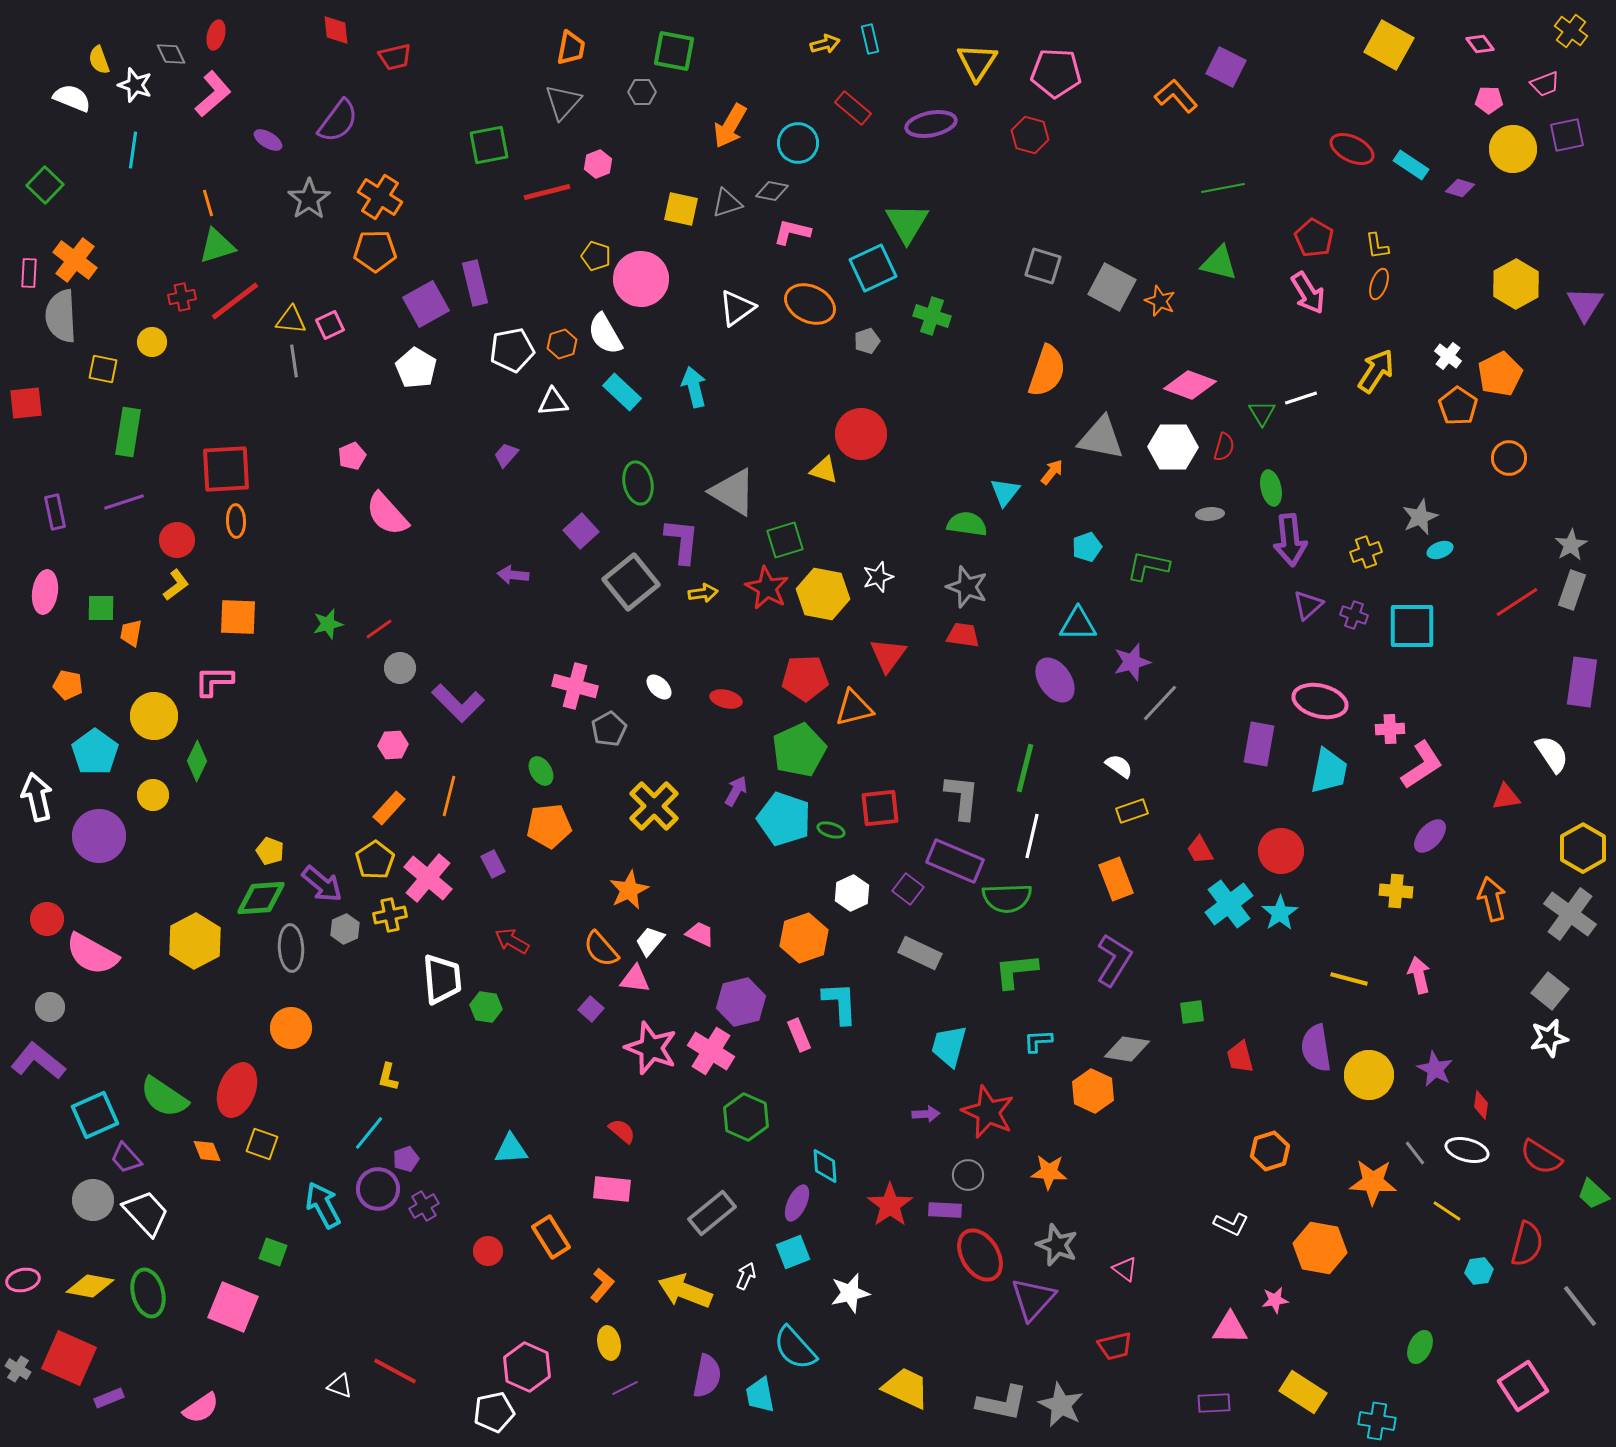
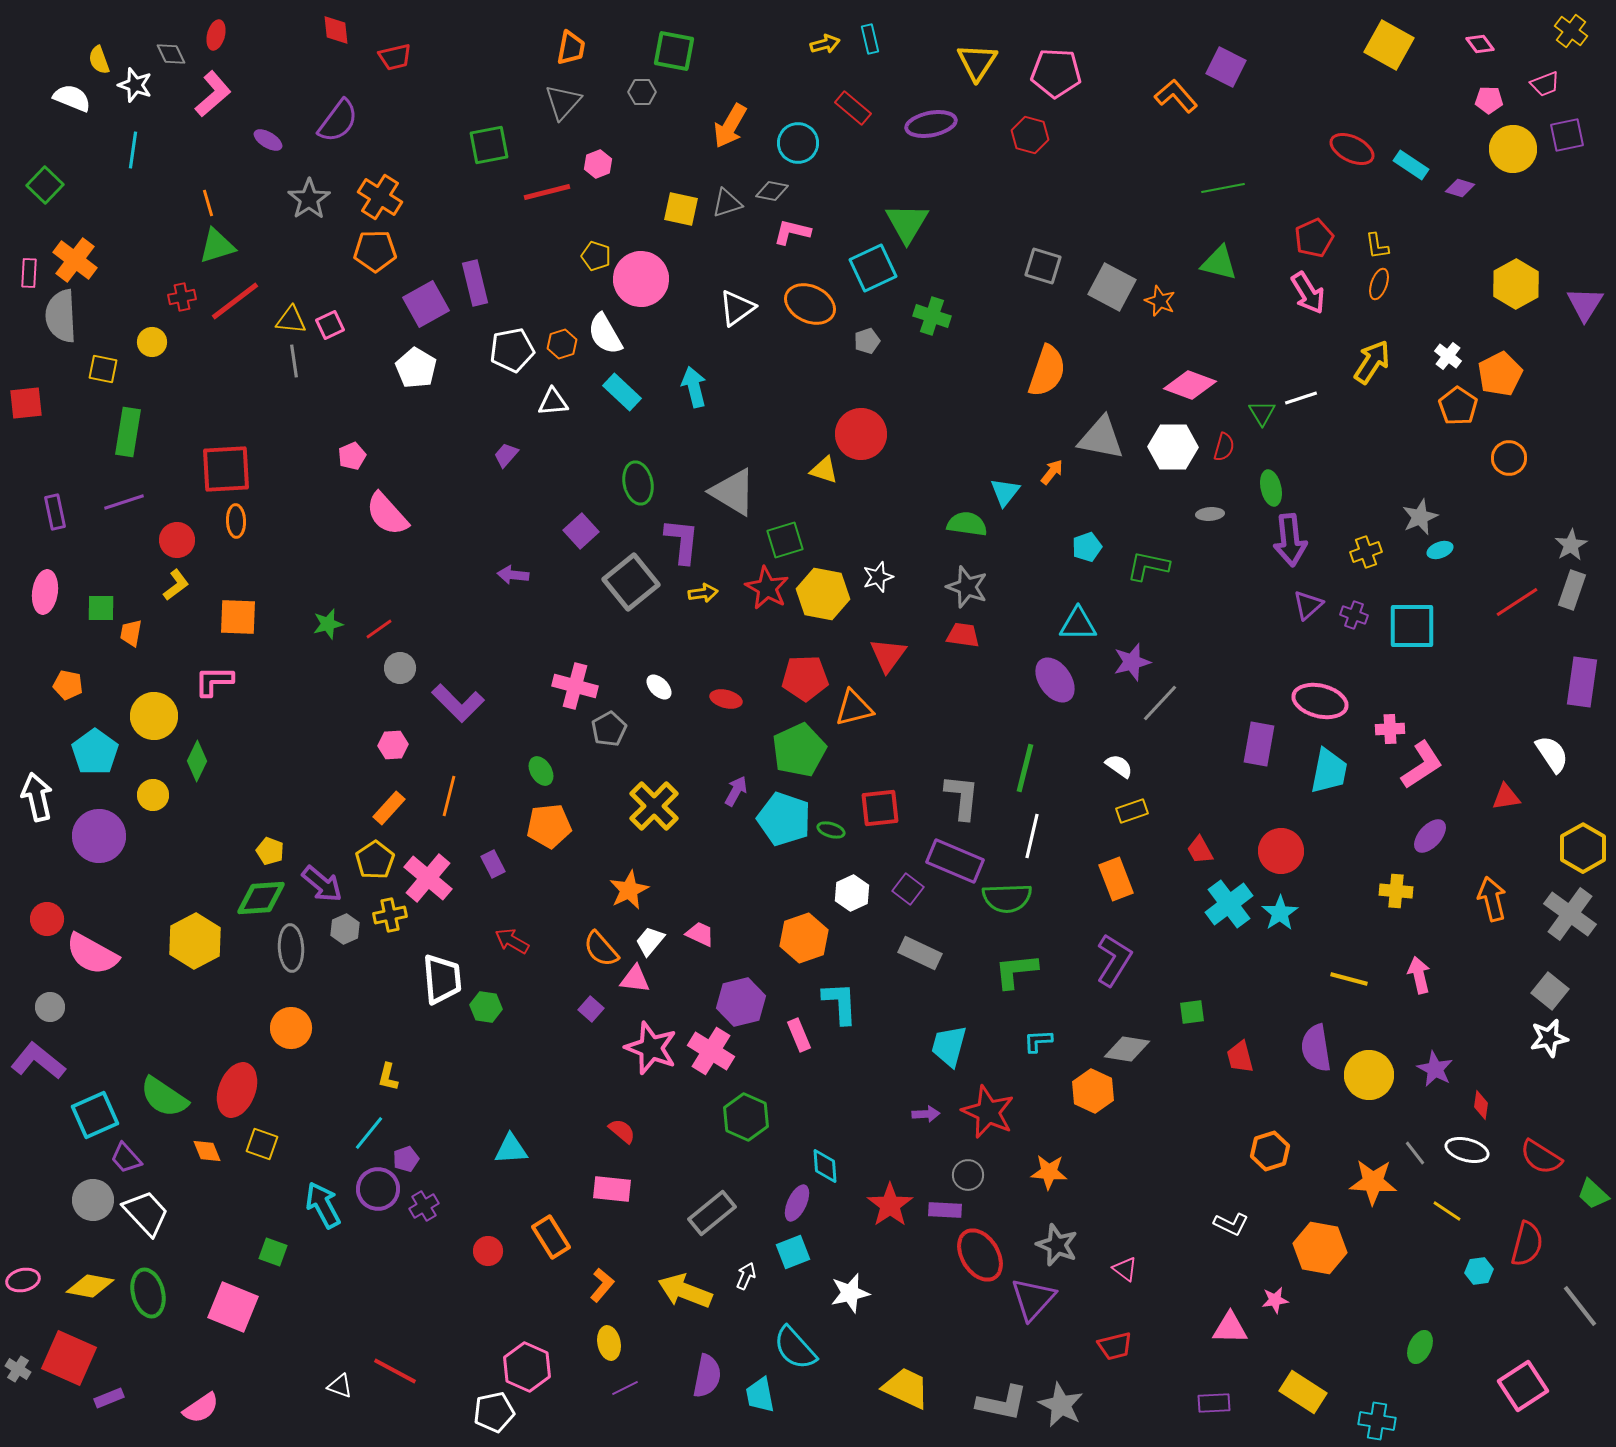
red pentagon at (1314, 238): rotated 18 degrees clockwise
yellow arrow at (1376, 371): moved 4 px left, 9 px up
